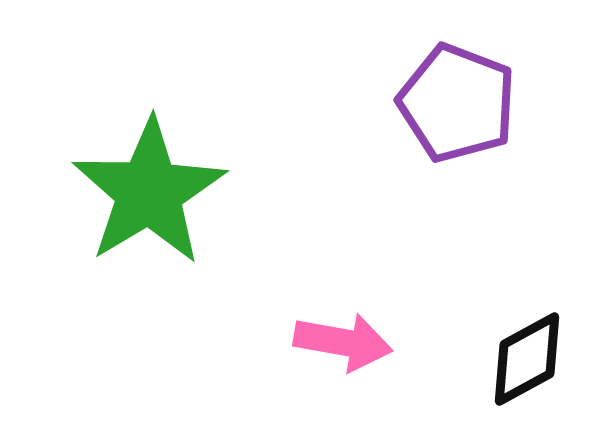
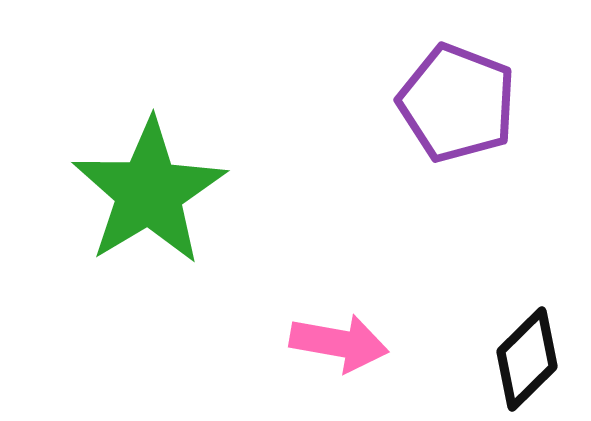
pink arrow: moved 4 px left, 1 px down
black diamond: rotated 16 degrees counterclockwise
